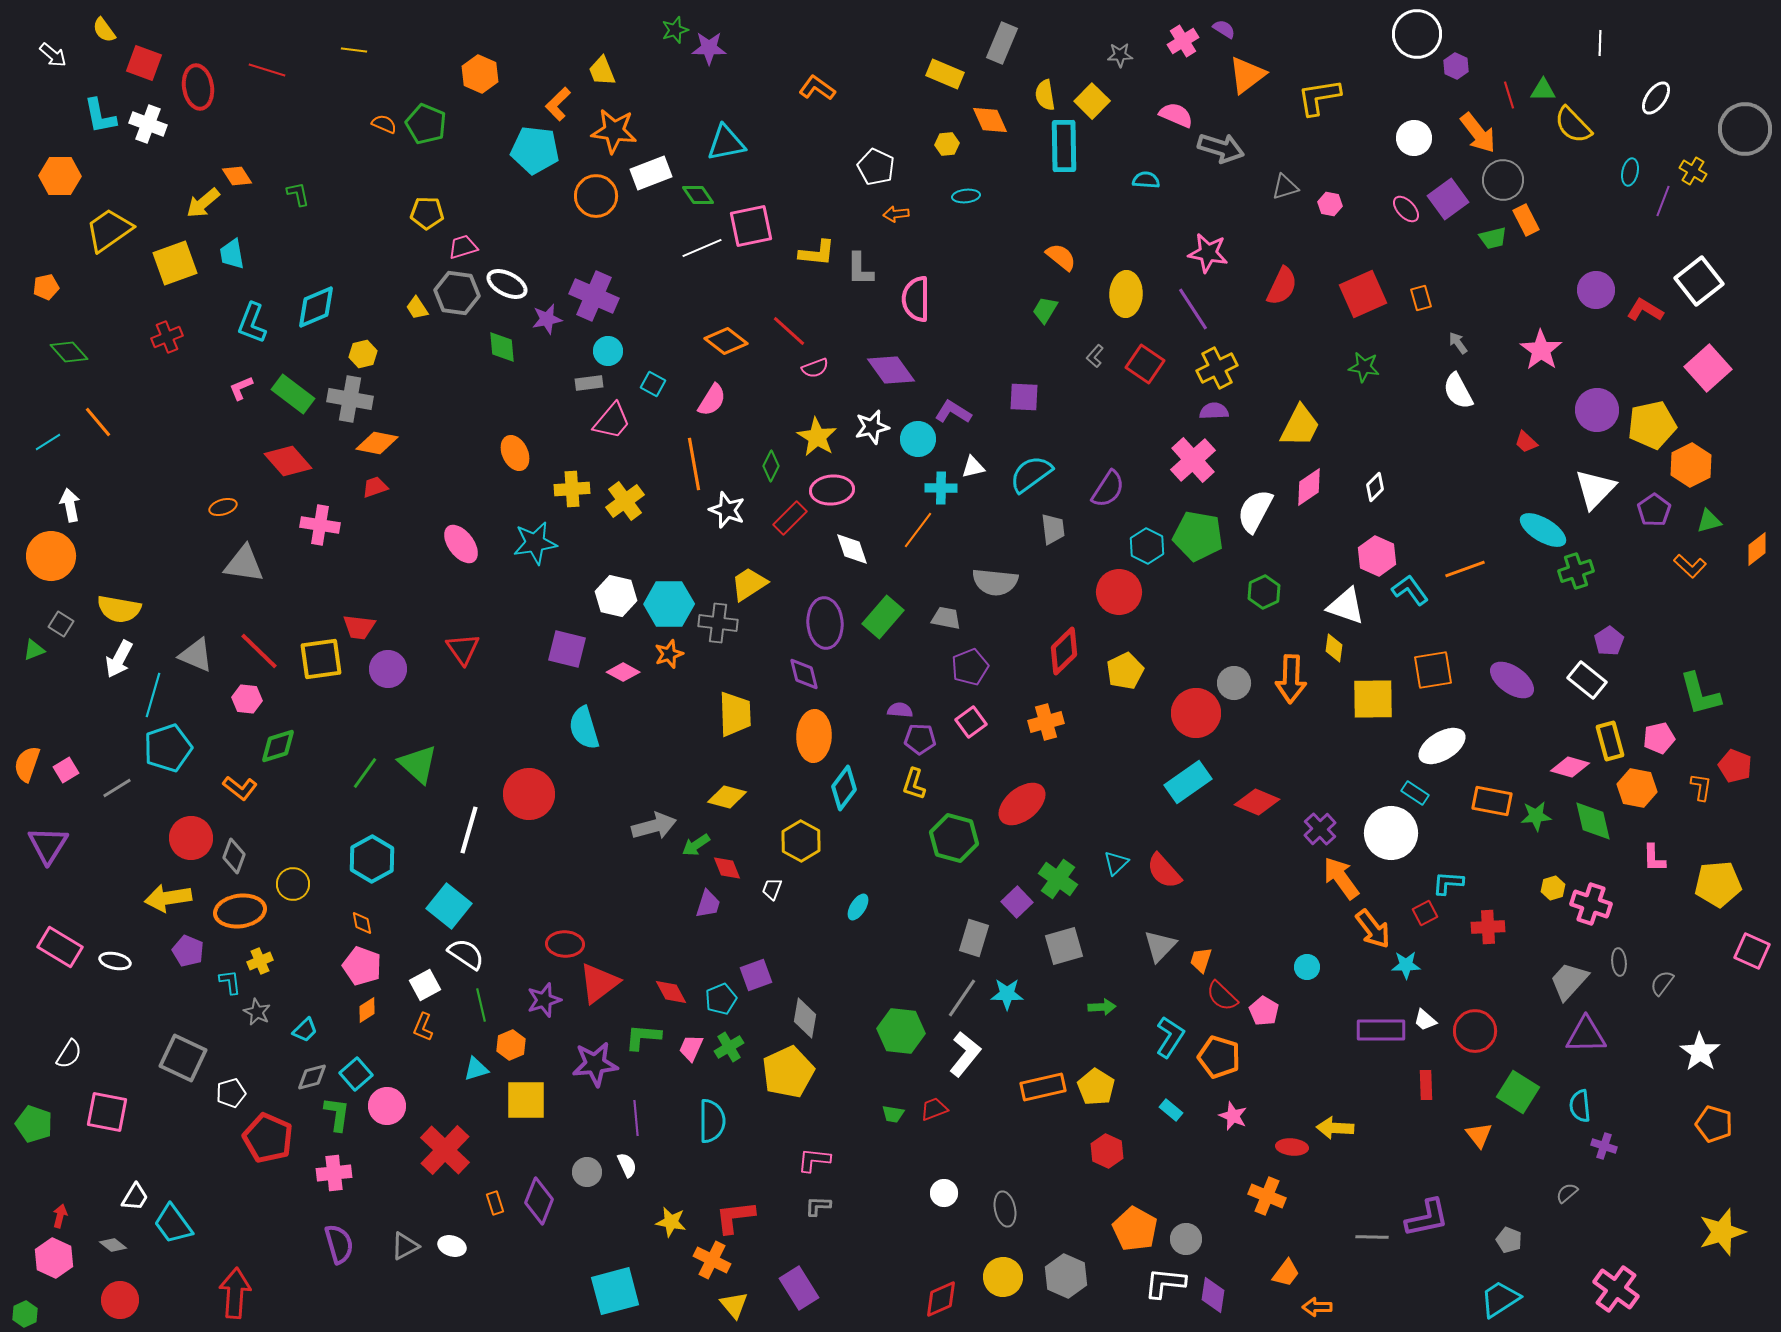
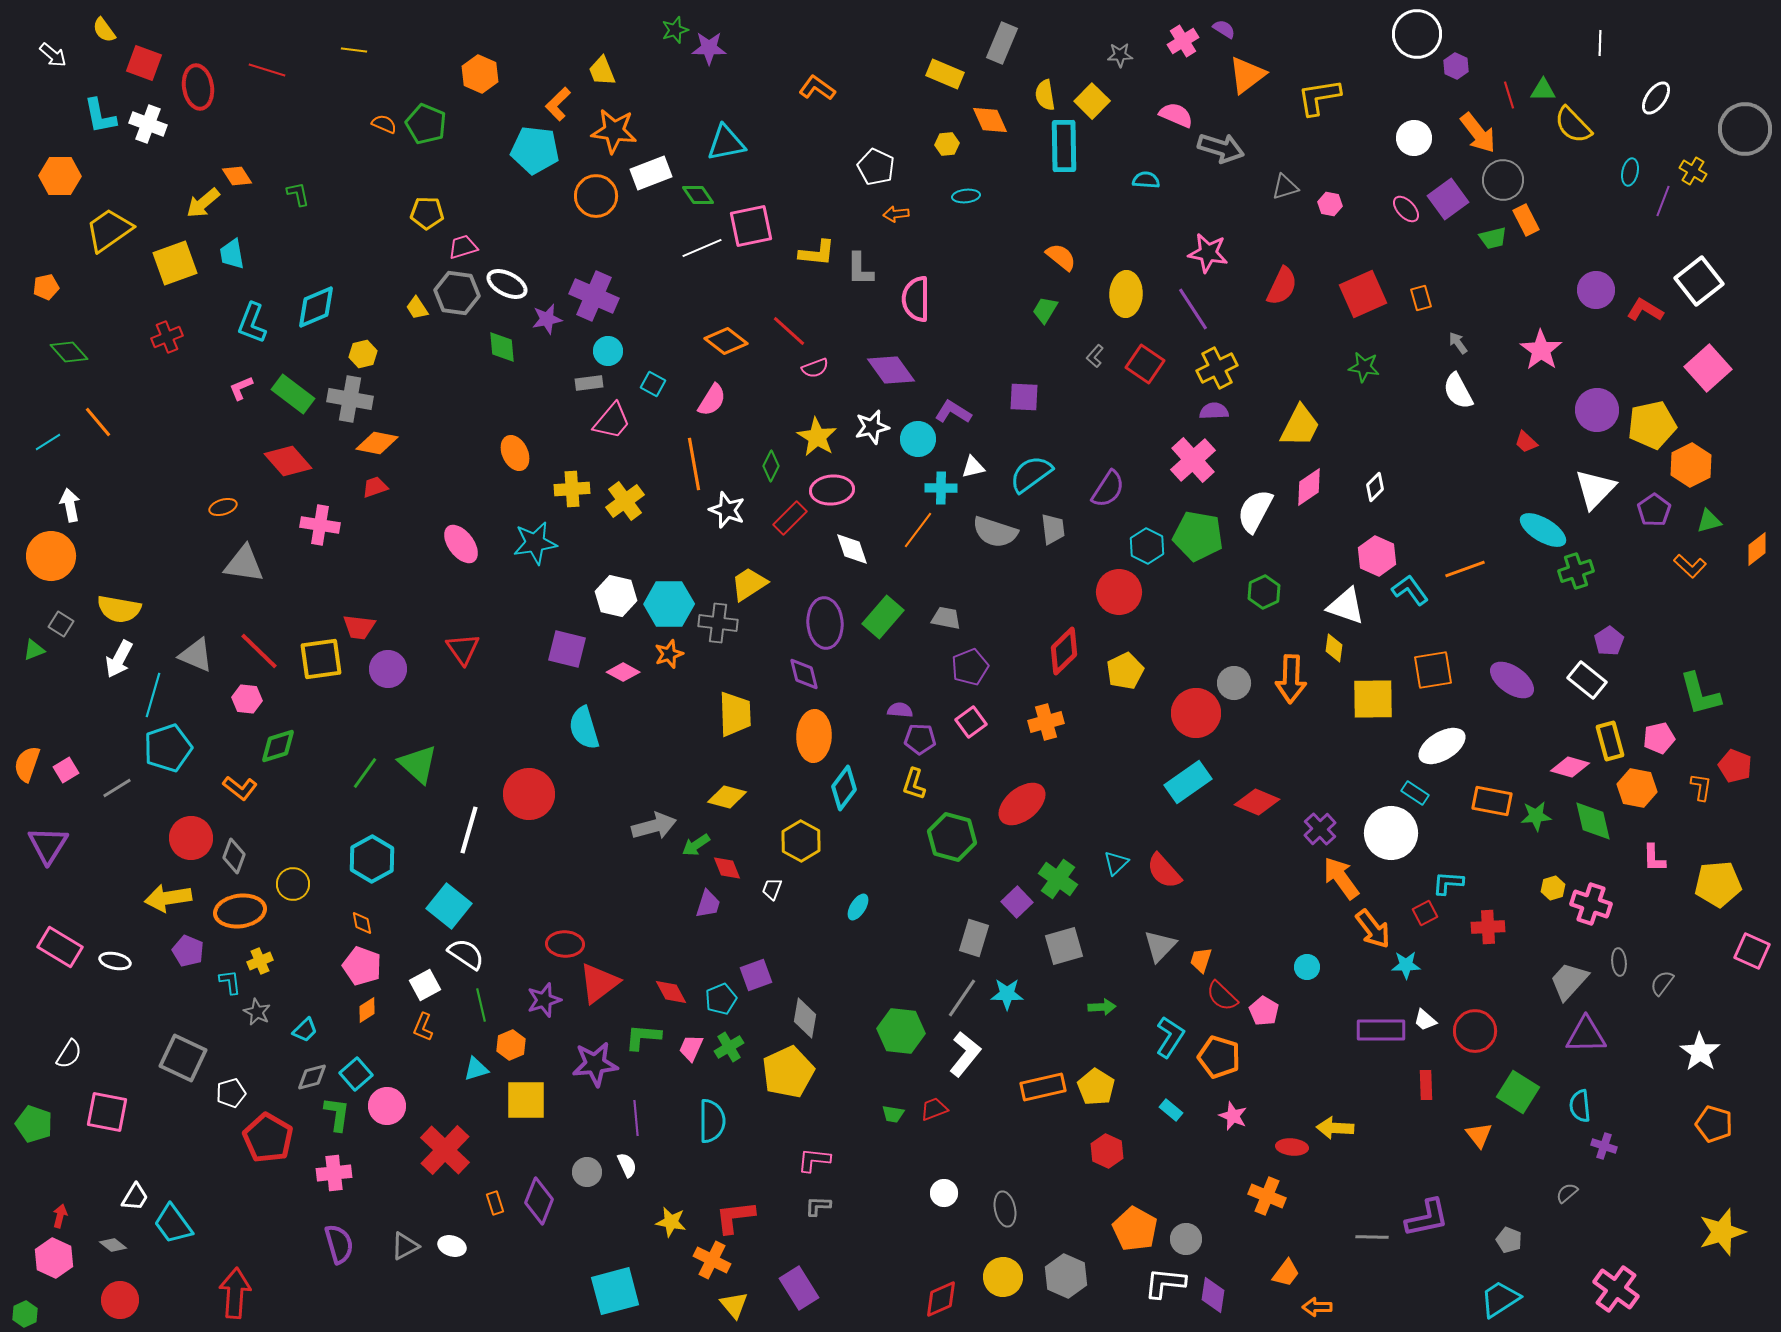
gray semicircle at (995, 582): moved 50 px up; rotated 12 degrees clockwise
green hexagon at (954, 838): moved 2 px left, 1 px up
red pentagon at (268, 1138): rotated 6 degrees clockwise
